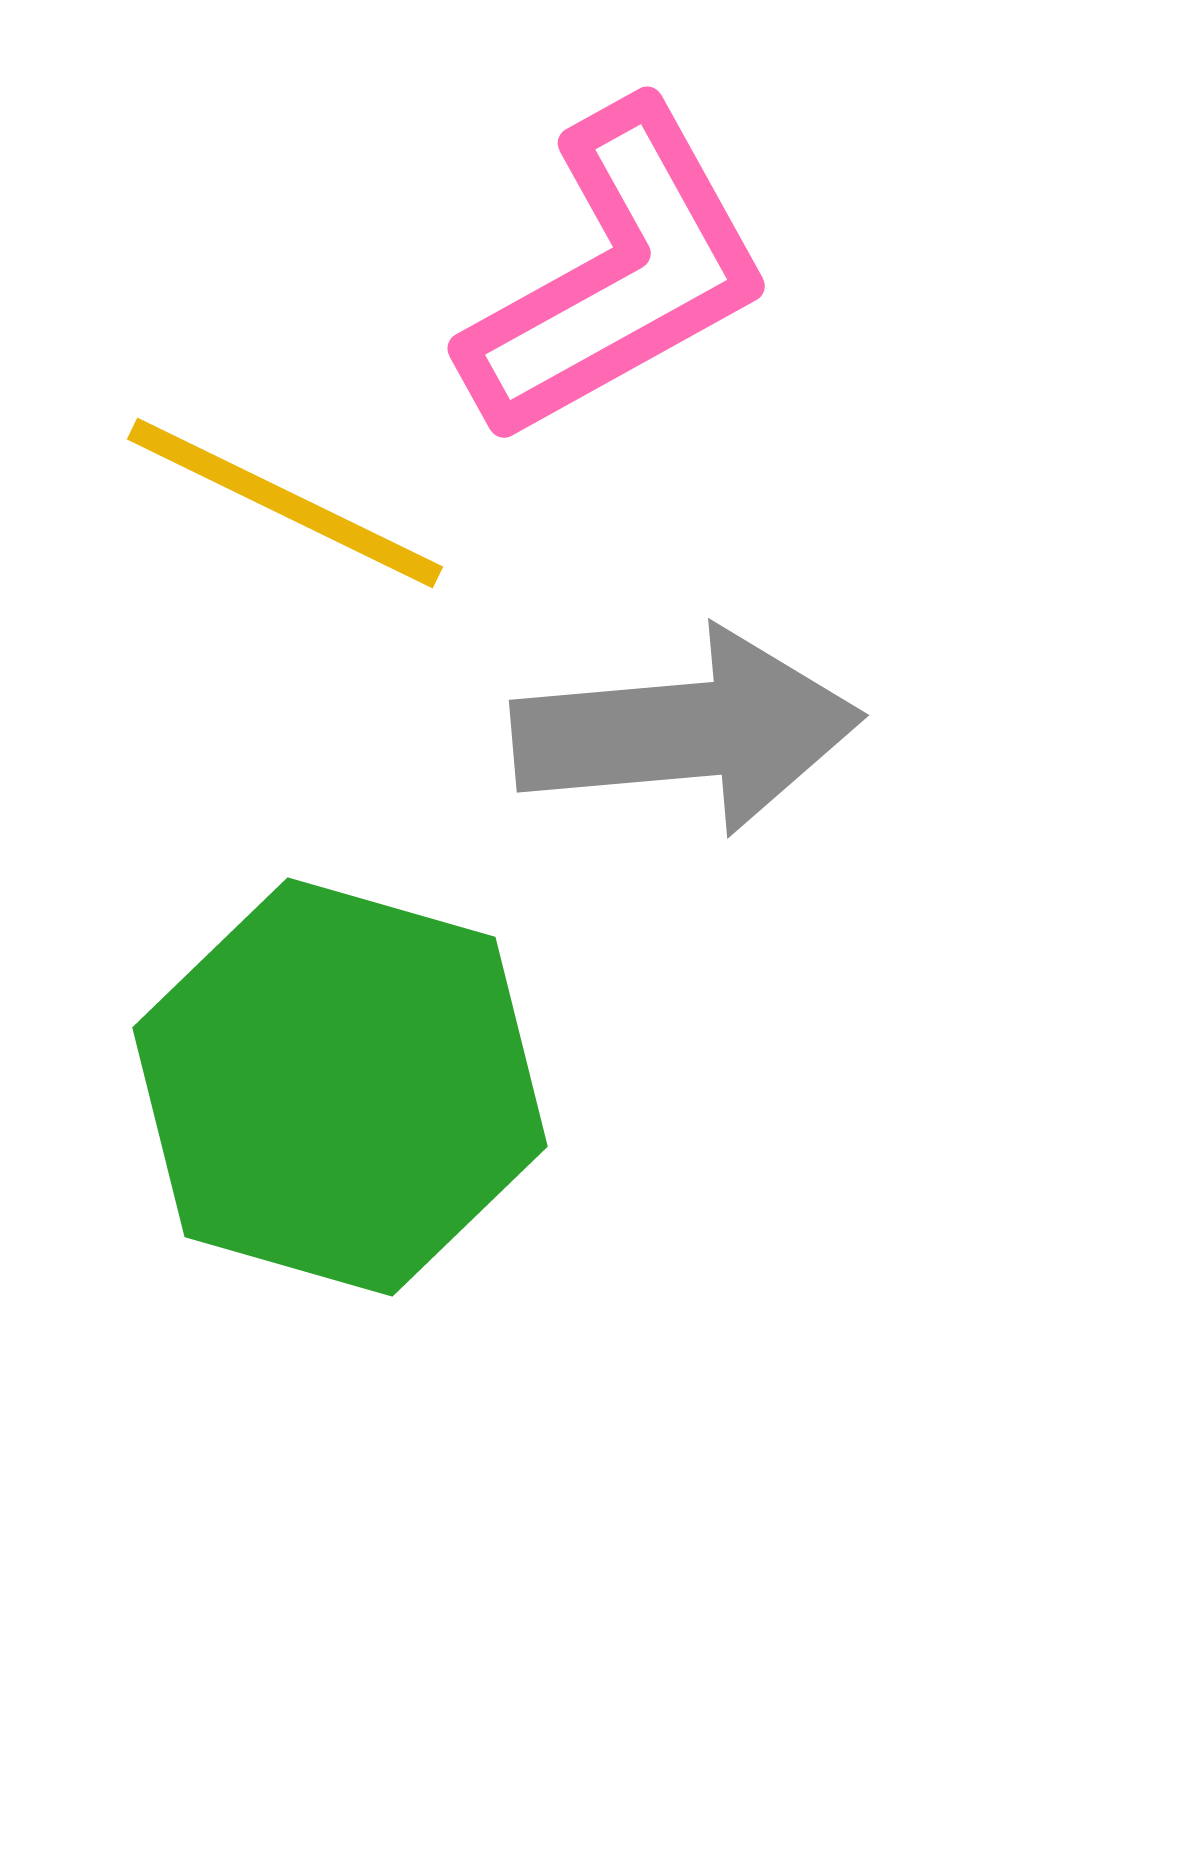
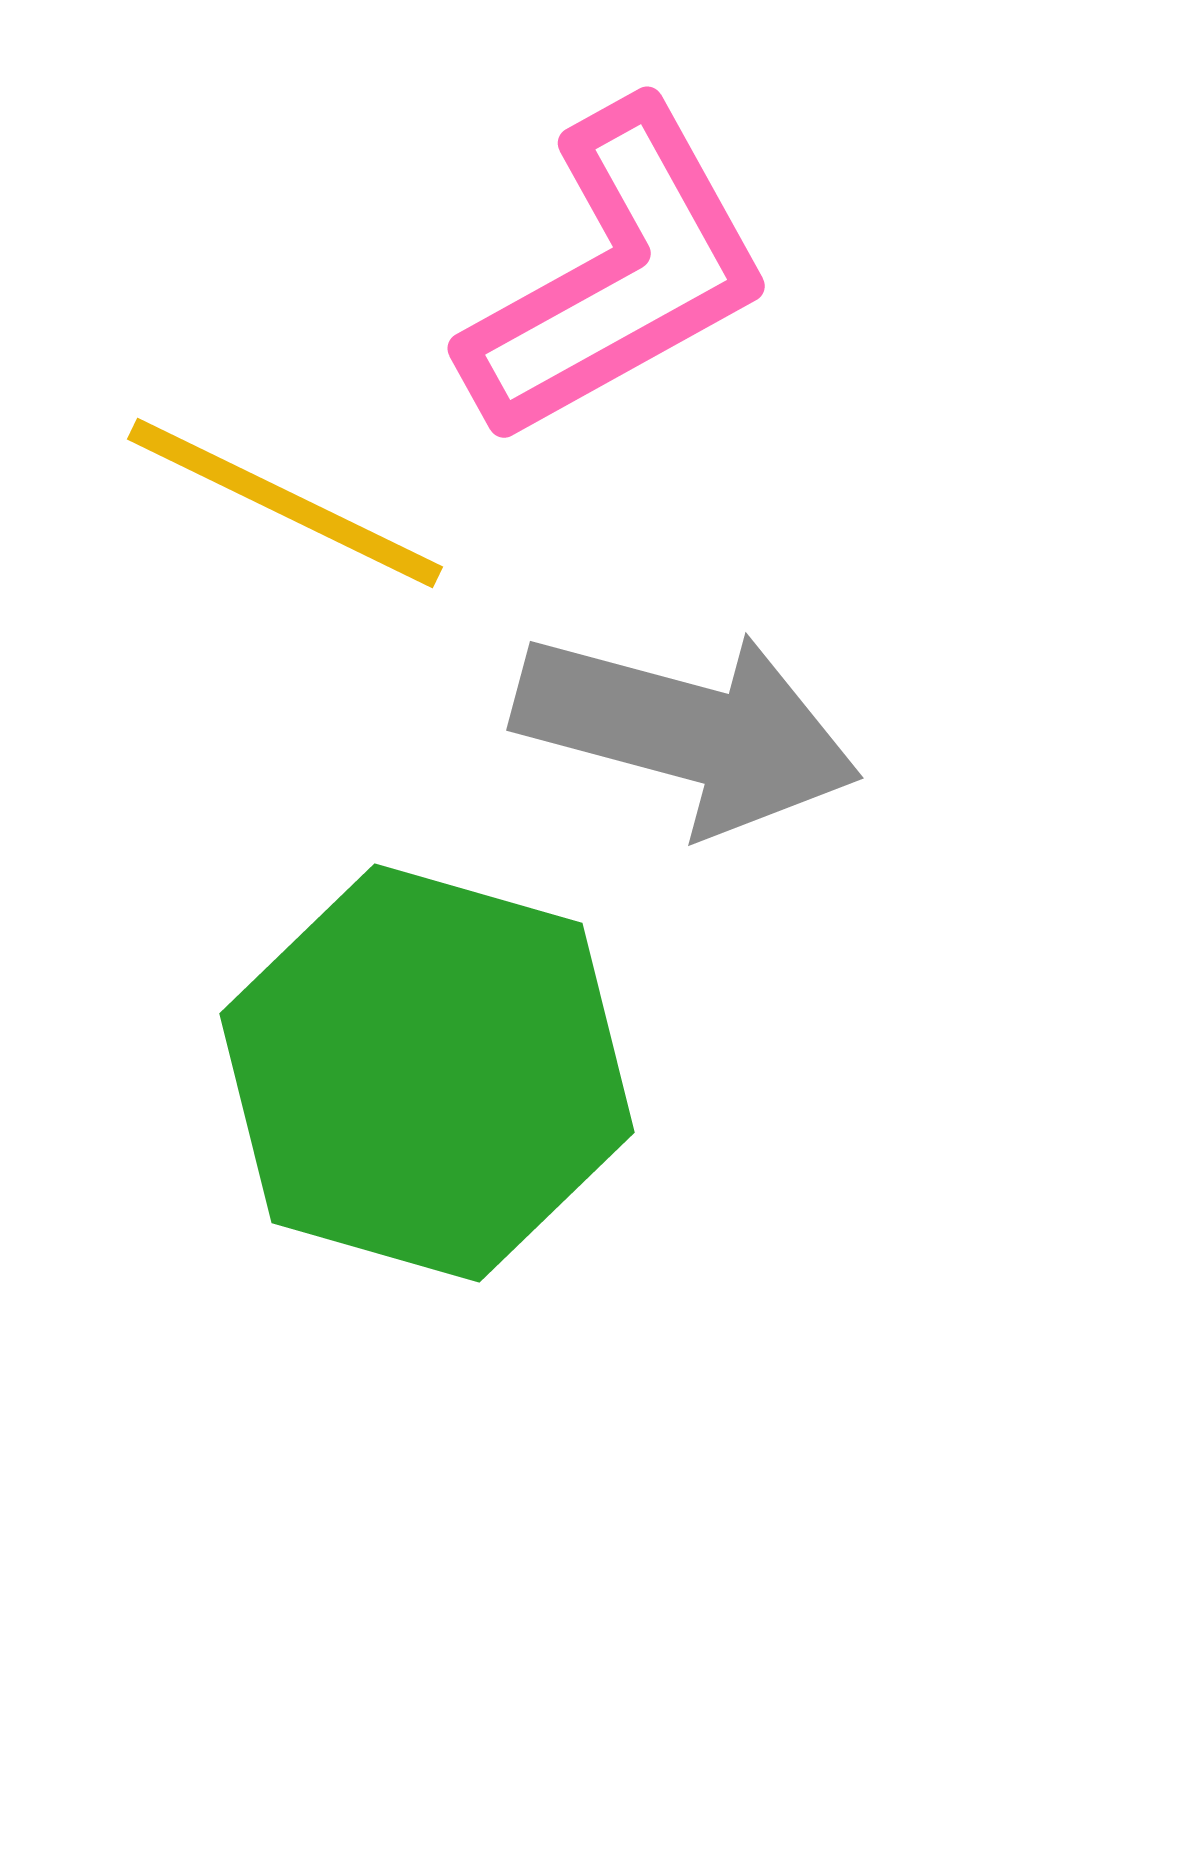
gray arrow: rotated 20 degrees clockwise
green hexagon: moved 87 px right, 14 px up
